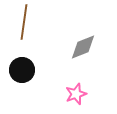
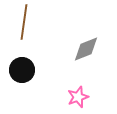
gray diamond: moved 3 px right, 2 px down
pink star: moved 2 px right, 3 px down
